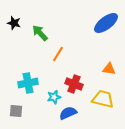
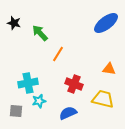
cyan star: moved 15 px left, 4 px down
